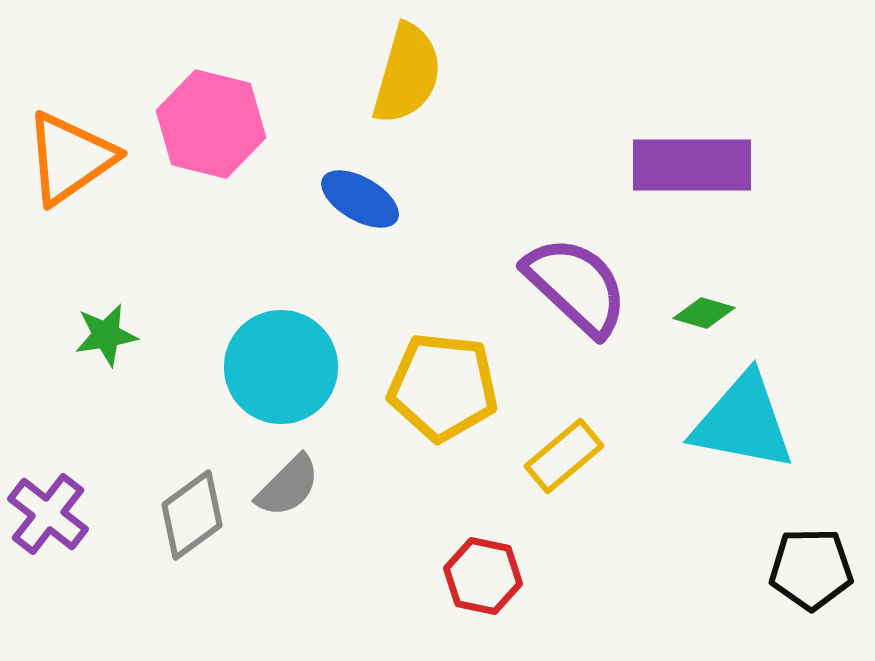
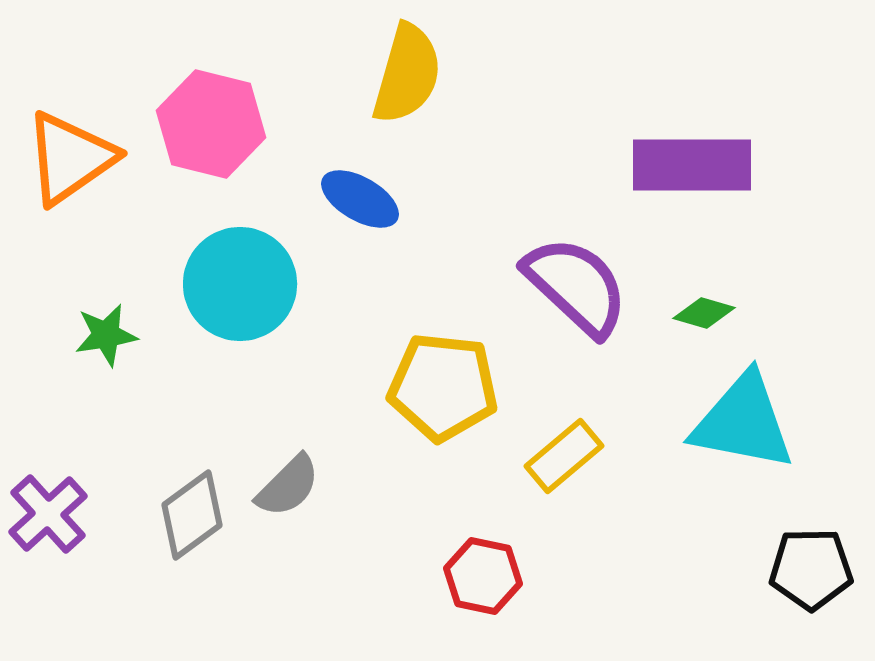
cyan circle: moved 41 px left, 83 px up
purple cross: rotated 10 degrees clockwise
